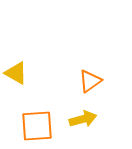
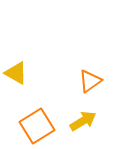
yellow arrow: moved 2 px down; rotated 16 degrees counterclockwise
orange square: rotated 28 degrees counterclockwise
